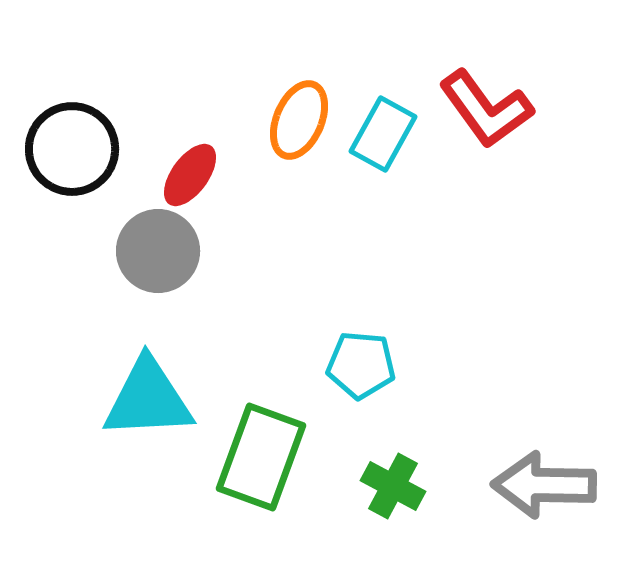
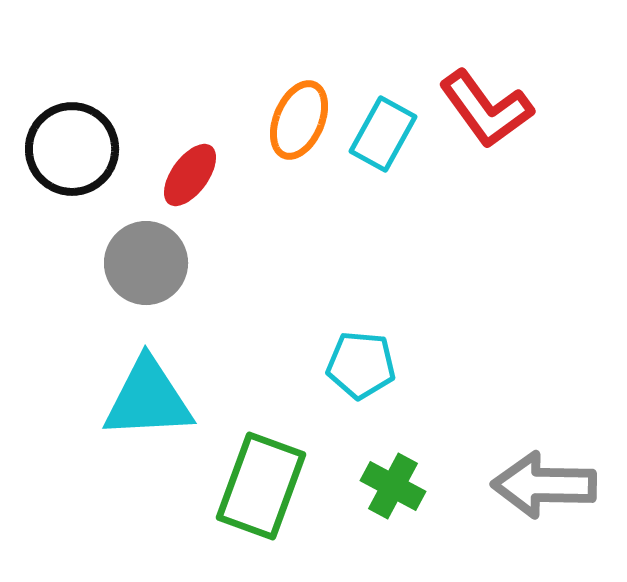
gray circle: moved 12 px left, 12 px down
green rectangle: moved 29 px down
